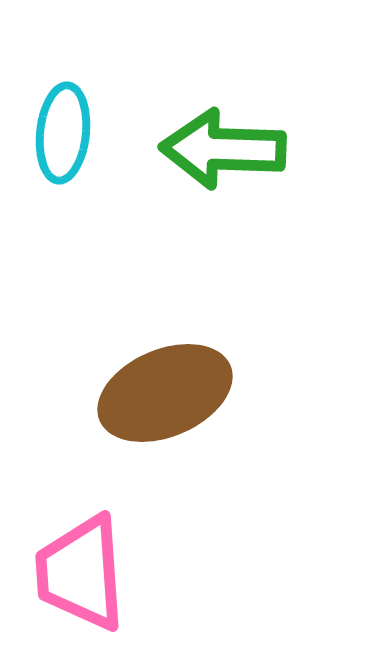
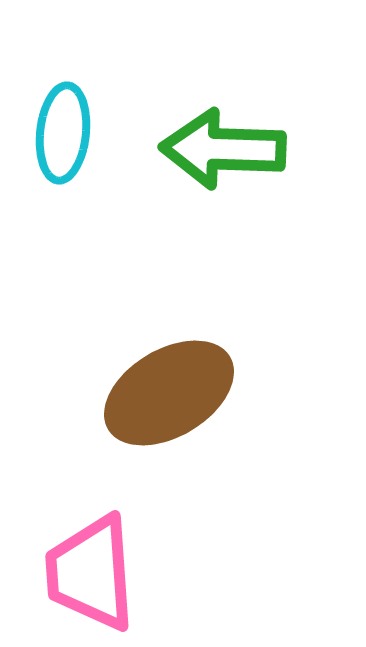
brown ellipse: moved 4 px right; rotated 8 degrees counterclockwise
pink trapezoid: moved 10 px right
